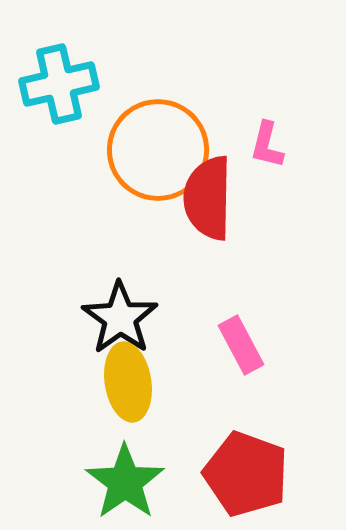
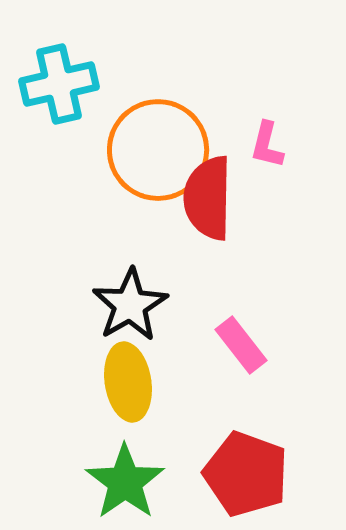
black star: moved 10 px right, 13 px up; rotated 6 degrees clockwise
pink rectangle: rotated 10 degrees counterclockwise
